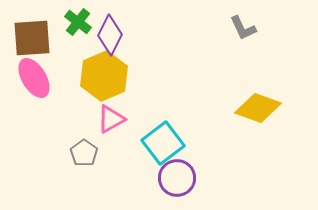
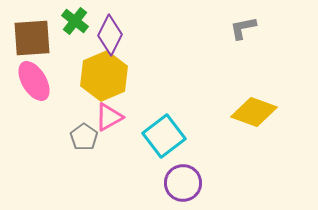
green cross: moved 3 px left, 1 px up
gray L-shape: rotated 104 degrees clockwise
pink ellipse: moved 3 px down
yellow diamond: moved 4 px left, 4 px down
pink triangle: moved 2 px left, 2 px up
cyan square: moved 1 px right, 7 px up
gray pentagon: moved 16 px up
purple circle: moved 6 px right, 5 px down
